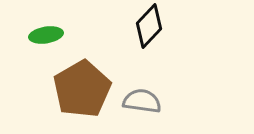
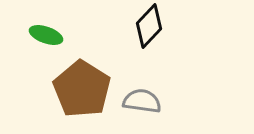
green ellipse: rotated 28 degrees clockwise
brown pentagon: rotated 10 degrees counterclockwise
